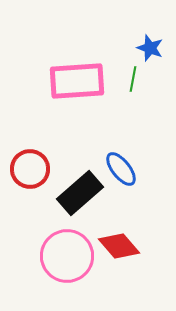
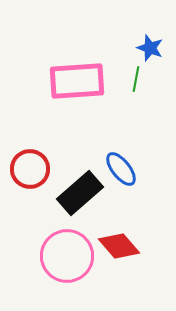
green line: moved 3 px right
